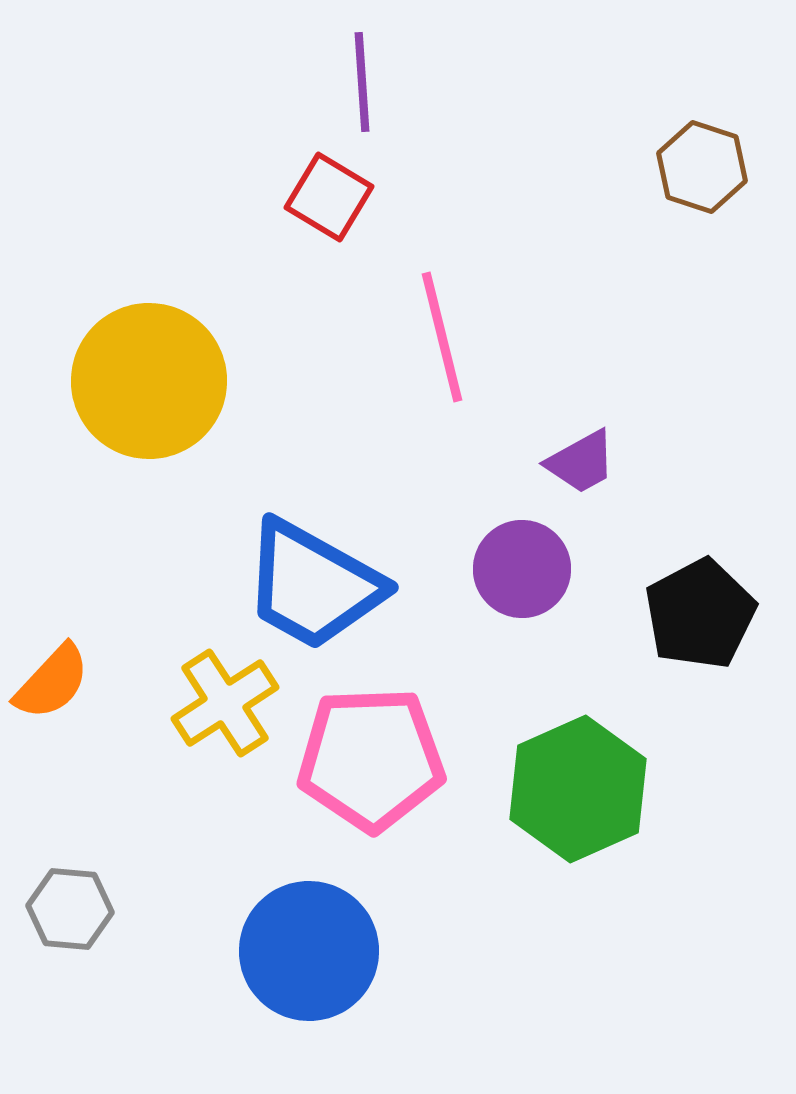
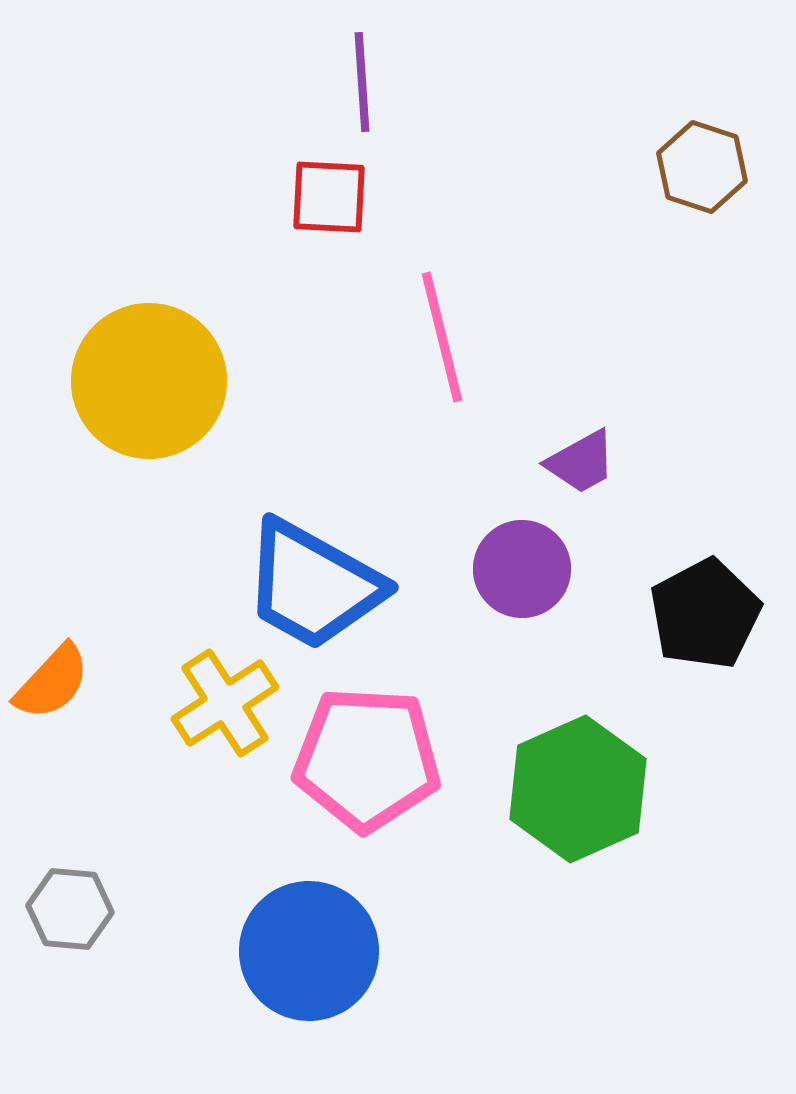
red square: rotated 28 degrees counterclockwise
black pentagon: moved 5 px right
pink pentagon: moved 4 px left; rotated 5 degrees clockwise
